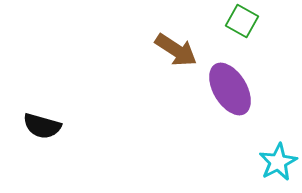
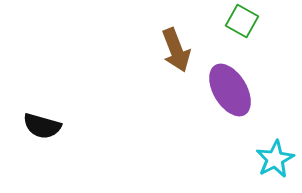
brown arrow: rotated 36 degrees clockwise
purple ellipse: moved 1 px down
cyan star: moved 3 px left, 3 px up
